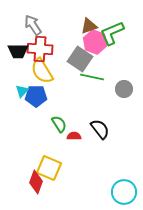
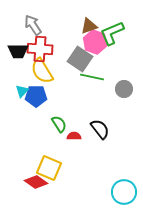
red diamond: rotated 75 degrees counterclockwise
